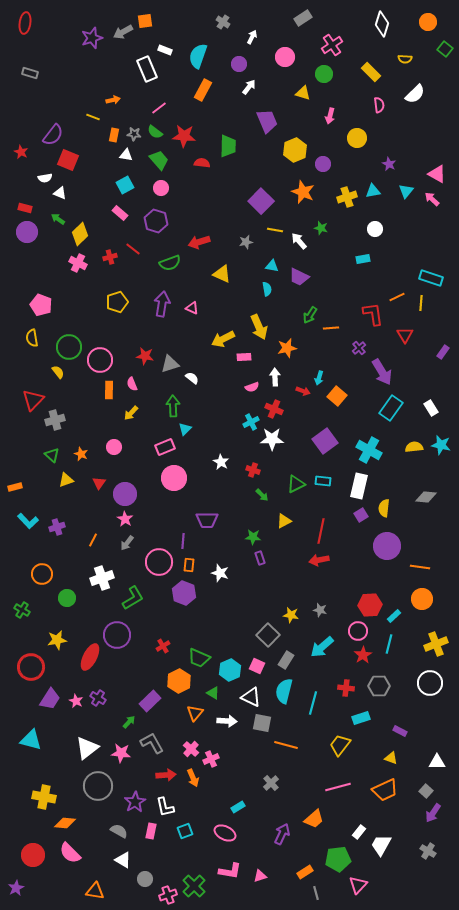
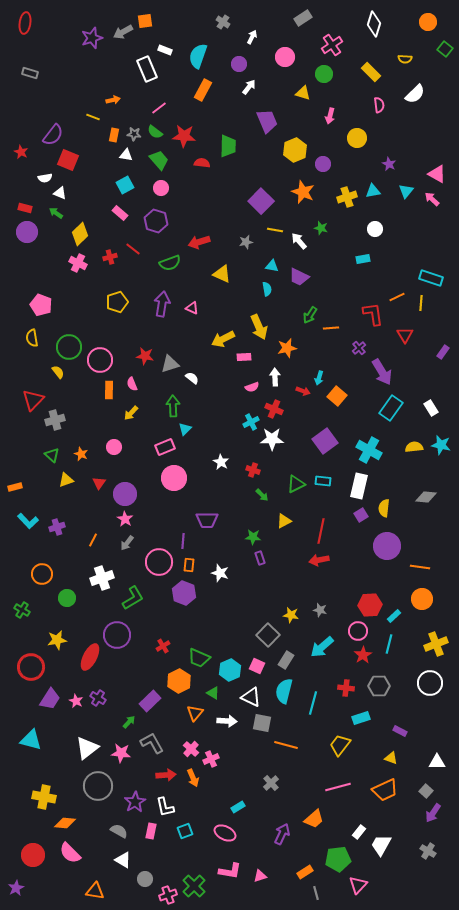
white diamond at (382, 24): moved 8 px left
green arrow at (58, 219): moved 2 px left, 6 px up
